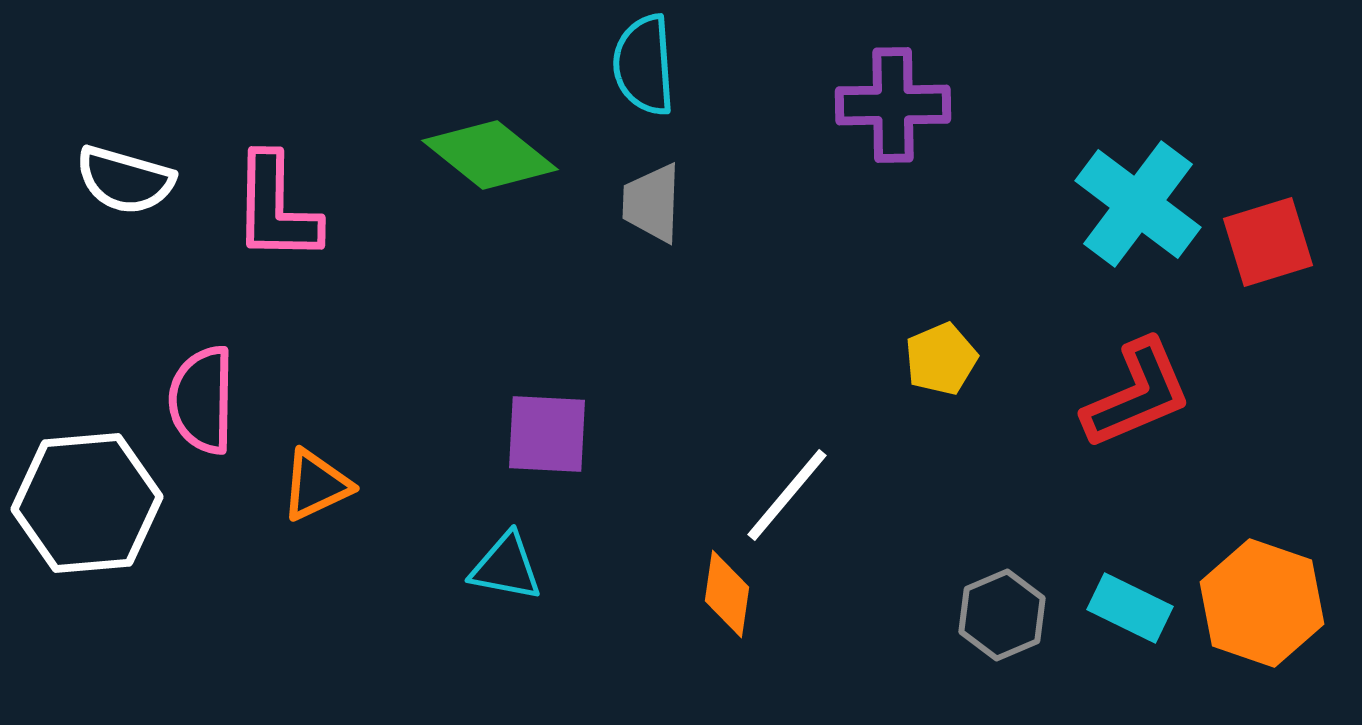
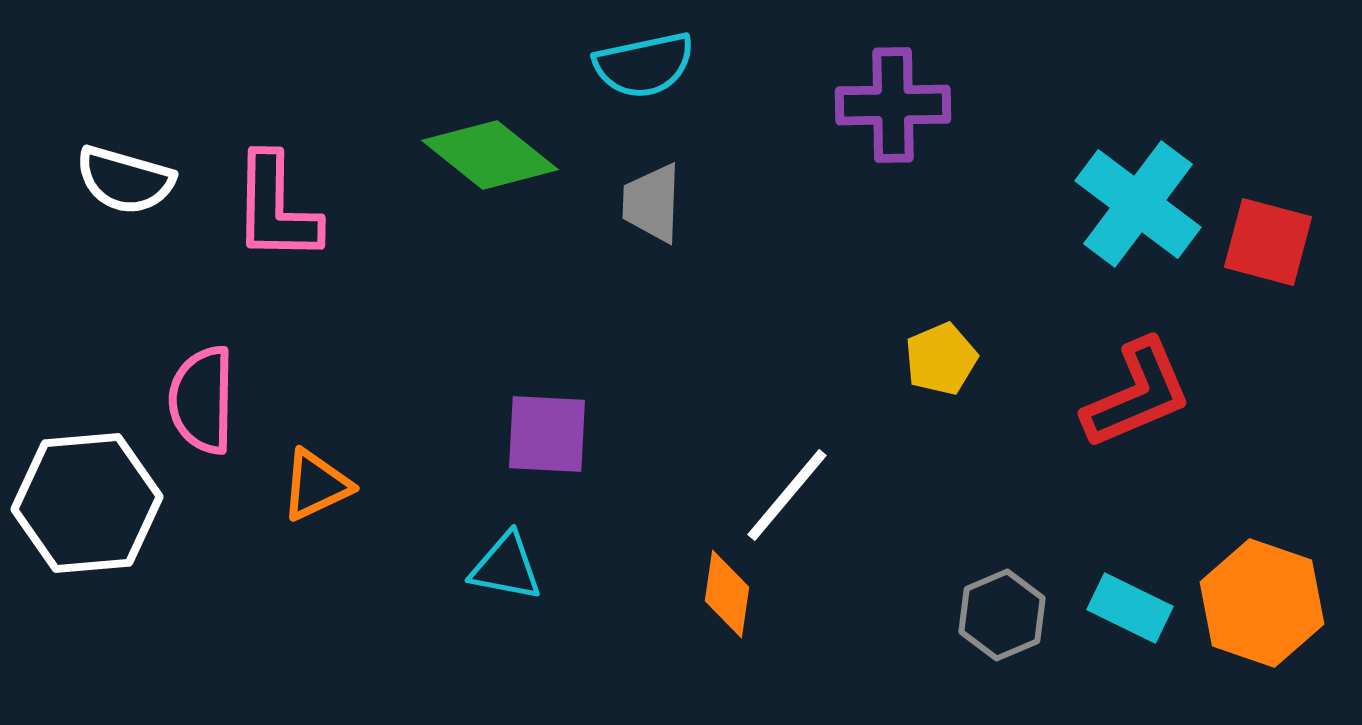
cyan semicircle: rotated 98 degrees counterclockwise
red square: rotated 32 degrees clockwise
